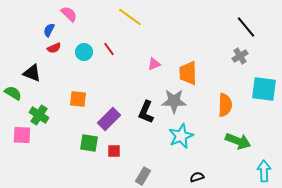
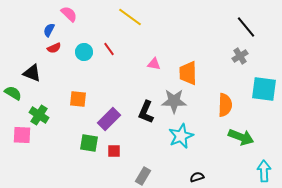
pink triangle: rotated 32 degrees clockwise
green arrow: moved 3 px right, 4 px up
